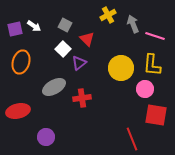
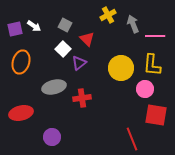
pink line: rotated 18 degrees counterclockwise
gray ellipse: rotated 15 degrees clockwise
red ellipse: moved 3 px right, 2 px down
purple circle: moved 6 px right
